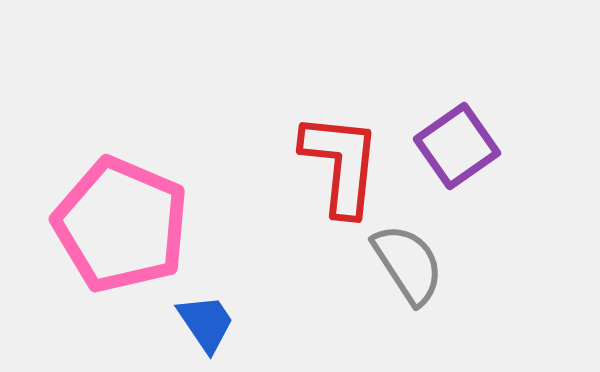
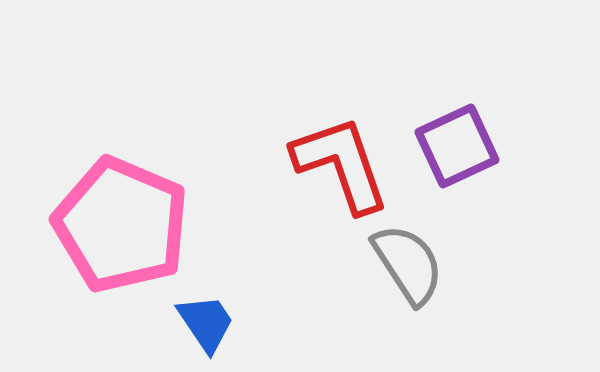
purple square: rotated 10 degrees clockwise
red L-shape: rotated 25 degrees counterclockwise
